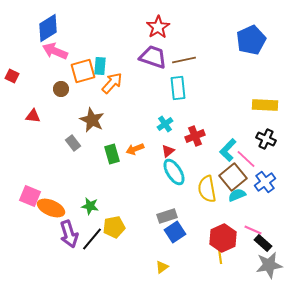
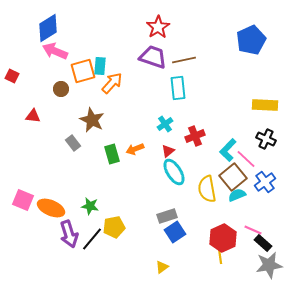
pink square at (30, 196): moved 7 px left, 4 px down
